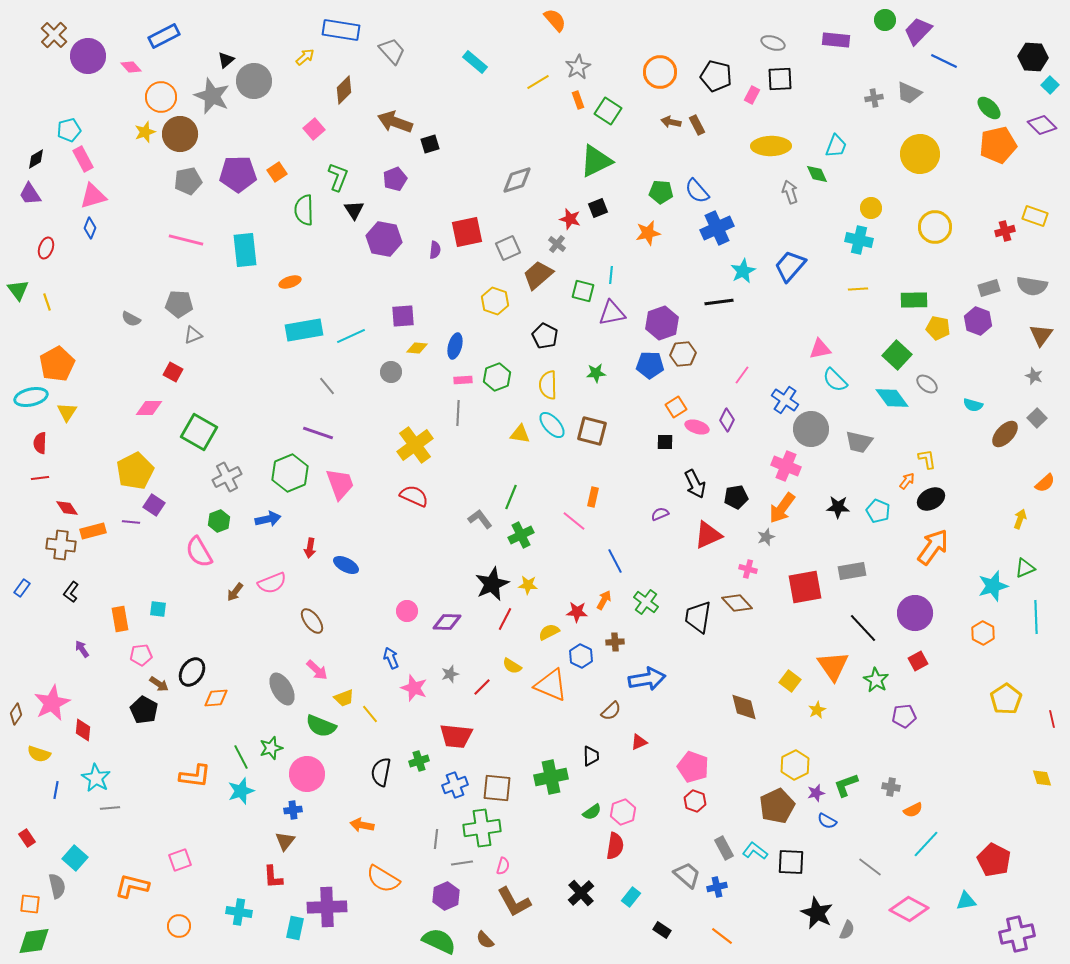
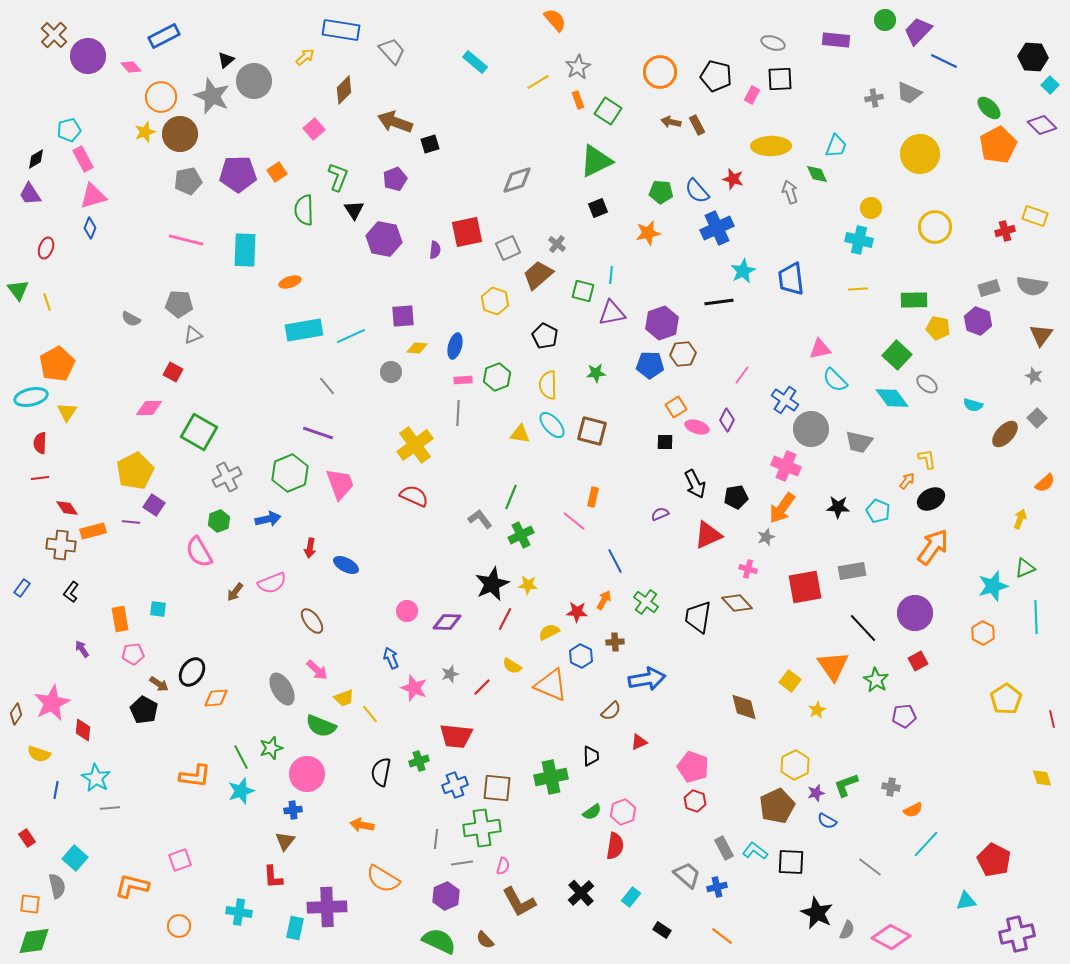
orange pentagon at (998, 145): rotated 15 degrees counterclockwise
red star at (570, 219): moved 163 px right, 40 px up
cyan rectangle at (245, 250): rotated 8 degrees clockwise
blue trapezoid at (790, 266): moved 1 px right, 13 px down; rotated 48 degrees counterclockwise
pink pentagon at (141, 655): moved 8 px left, 1 px up
brown L-shape at (514, 902): moved 5 px right
pink diamond at (909, 909): moved 18 px left, 28 px down
